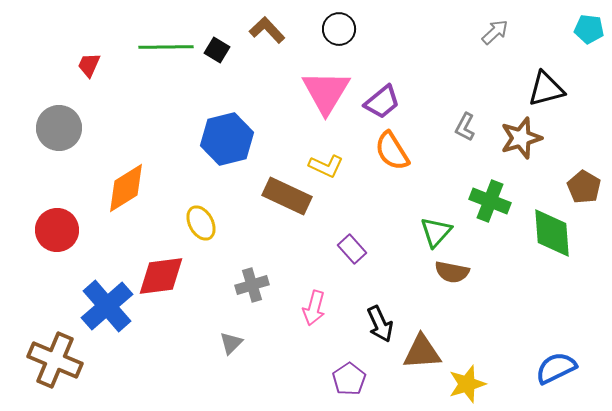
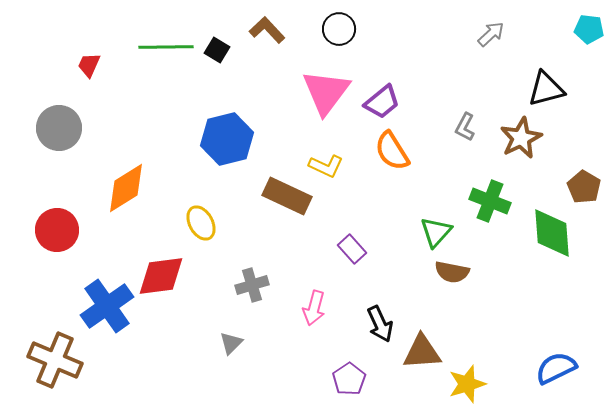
gray arrow: moved 4 px left, 2 px down
pink triangle: rotated 6 degrees clockwise
brown star: rotated 9 degrees counterclockwise
blue cross: rotated 6 degrees clockwise
